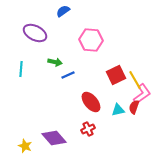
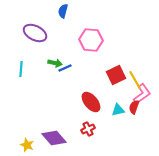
blue semicircle: rotated 40 degrees counterclockwise
green arrow: moved 1 px down
blue line: moved 3 px left, 7 px up
yellow star: moved 2 px right, 1 px up
